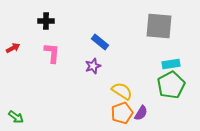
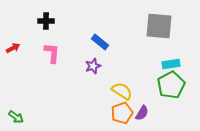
purple semicircle: moved 1 px right
